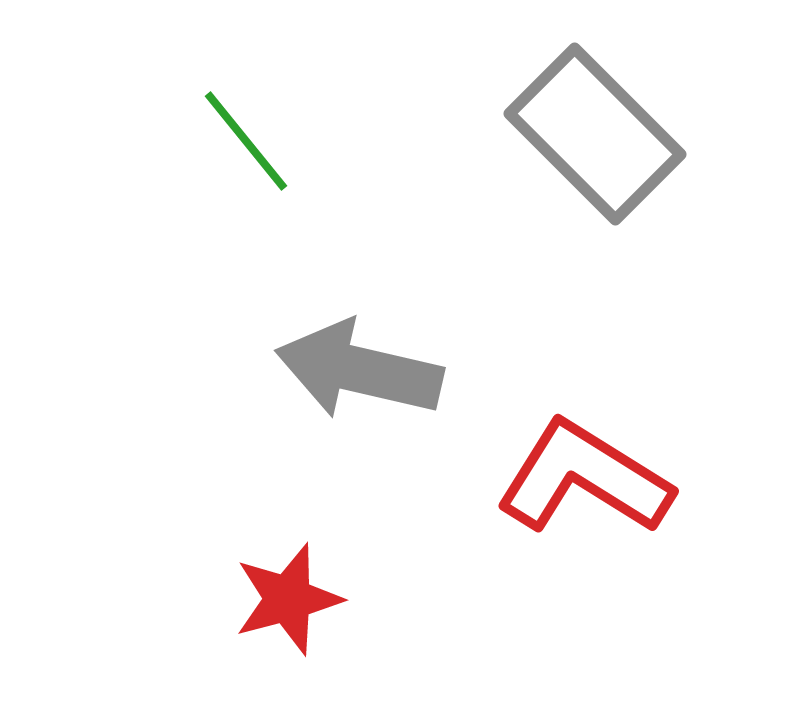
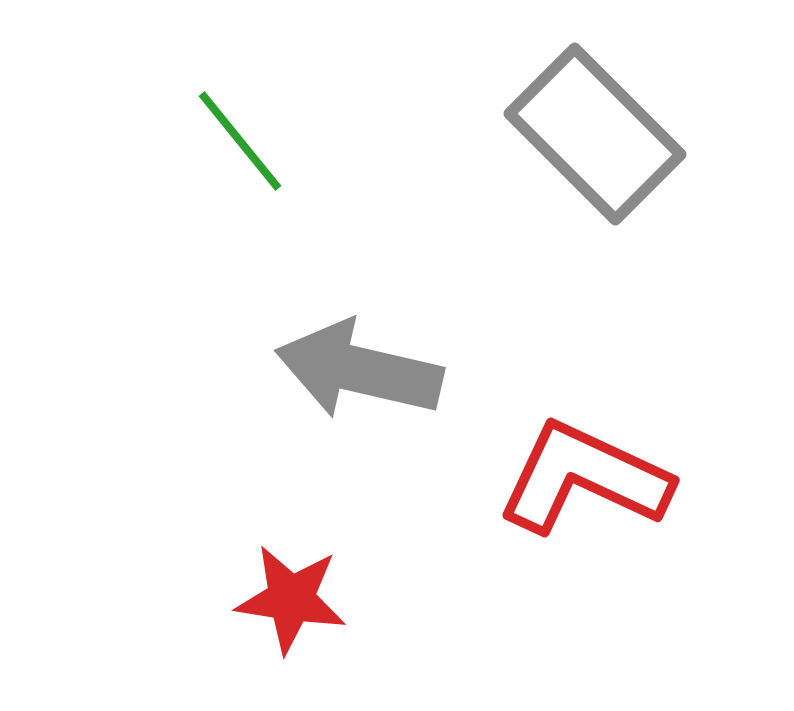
green line: moved 6 px left
red L-shape: rotated 7 degrees counterclockwise
red star: moved 3 px right; rotated 24 degrees clockwise
